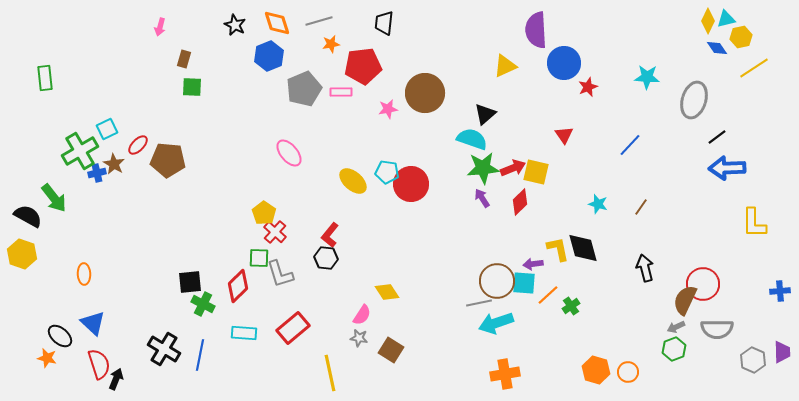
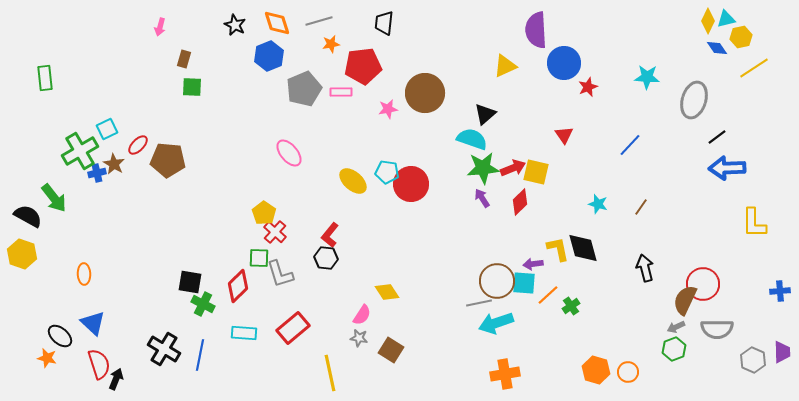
black square at (190, 282): rotated 15 degrees clockwise
